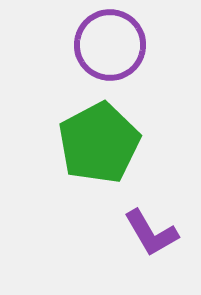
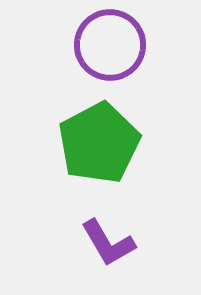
purple L-shape: moved 43 px left, 10 px down
